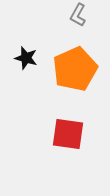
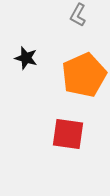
orange pentagon: moved 9 px right, 6 px down
